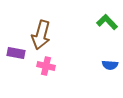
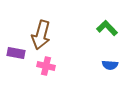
green L-shape: moved 6 px down
